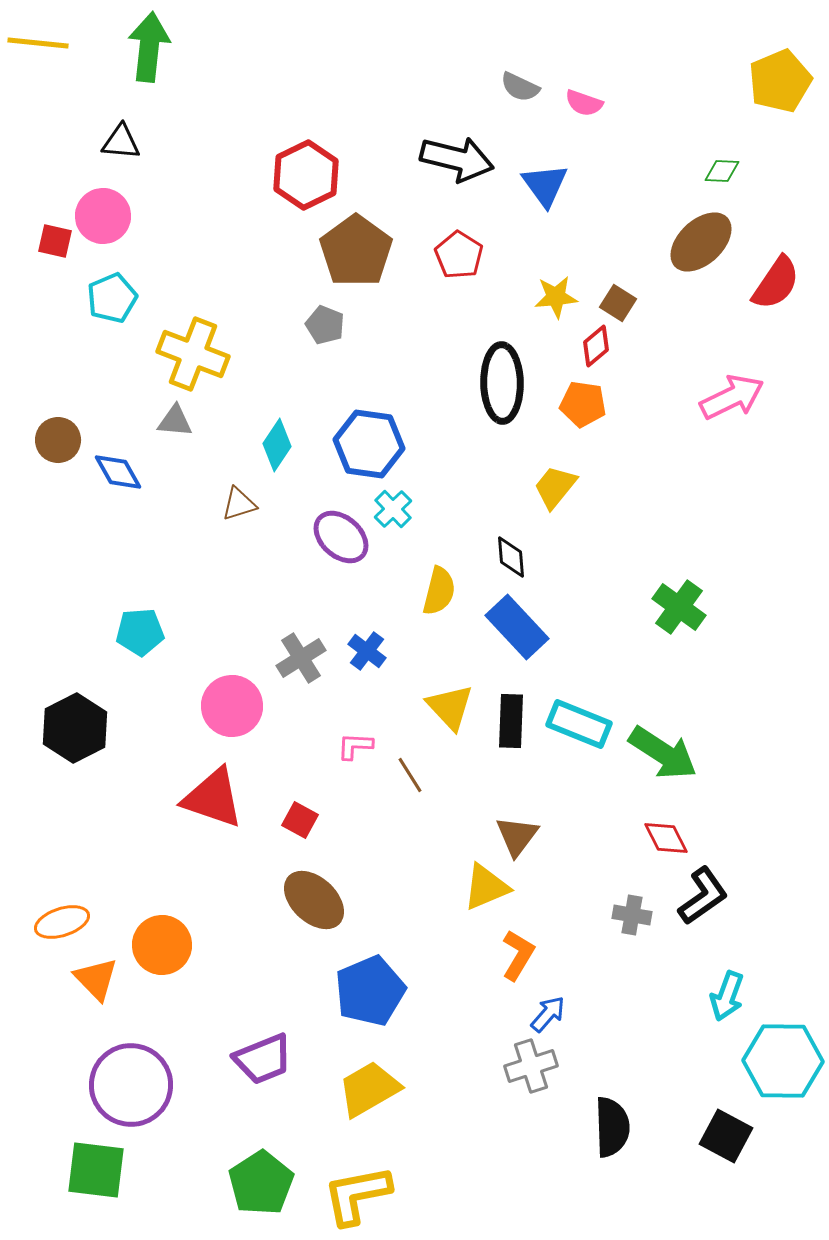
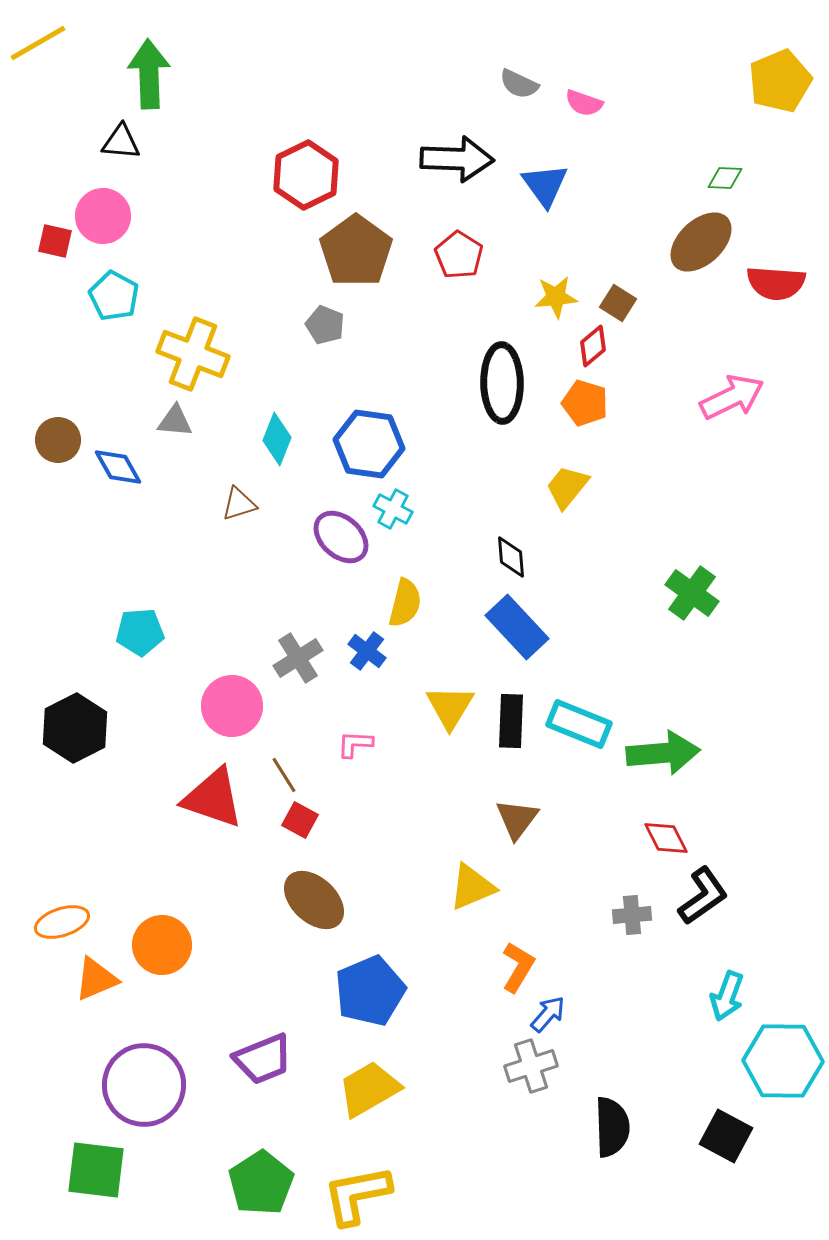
yellow line at (38, 43): rotated 36 degrees counterclockwise
green arrow at (149, 47): moved 27 px down; rotated 8 degrees counterclockwise
gray semicircle at (520, 87): moved 1 px left, 3 px up
black arrow at (457, 159): rotated 12 degrees counterclockwise
green diamond at (722, 171): moved 3 px right, 7 px down
red semicircle at (776, 283): rotated 60 degrees clockwise
cyan pentagon at (112, 298): moved 2 px right, 2 px up; rotated 21 degrees counterclockwise
red diamond at (596, 346): moved 3 px left
orange pentagon at (583, 404): moved 2 px right, 1 px up; rotated 9 degrees clockwise
cyan diamond at (277, 445): moved 6 px up; rotated 12 degrees counterclockwise
blue diamond at (118, 472): moved 5 px up
yellow trapezoid at (555, 487): moved 12 px right
cyan cross at (393, 509): rotated 18 degrees counterclockwise
yellow semicircle at (439, 591): moved 34 px left, 12 px down
green cross at (679, 607): moved 13 px right, 14 px up
gray cross at (301, 658): moved 3 px left
yellow triangle at (450, 707): rotated 14 degrees clockwise
pink L-shape at (355, 746): moved 2 px up
green arrow at (663, 753): rotated 38 degrees counterclockwise
brown line at (410, 775): moved 126 px left
brown triangle at (517, 836): moved 17 px up
yellow triangle at (486, 887): moved 14 px left
gray cross at (632, 915): rotated 15 degrees counterclockwise
orange L-shape at (518, 955): moved 12 px down
orange triangle at (96, 979): rotated 51 degrees clockwise
purple circle at (131, 1085): moved 13 px right
